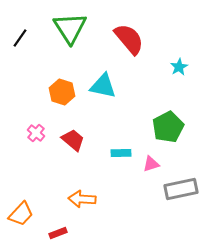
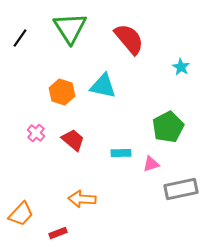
cyan star: moved 2 px right; rotated 12 degrees counterclockwise
